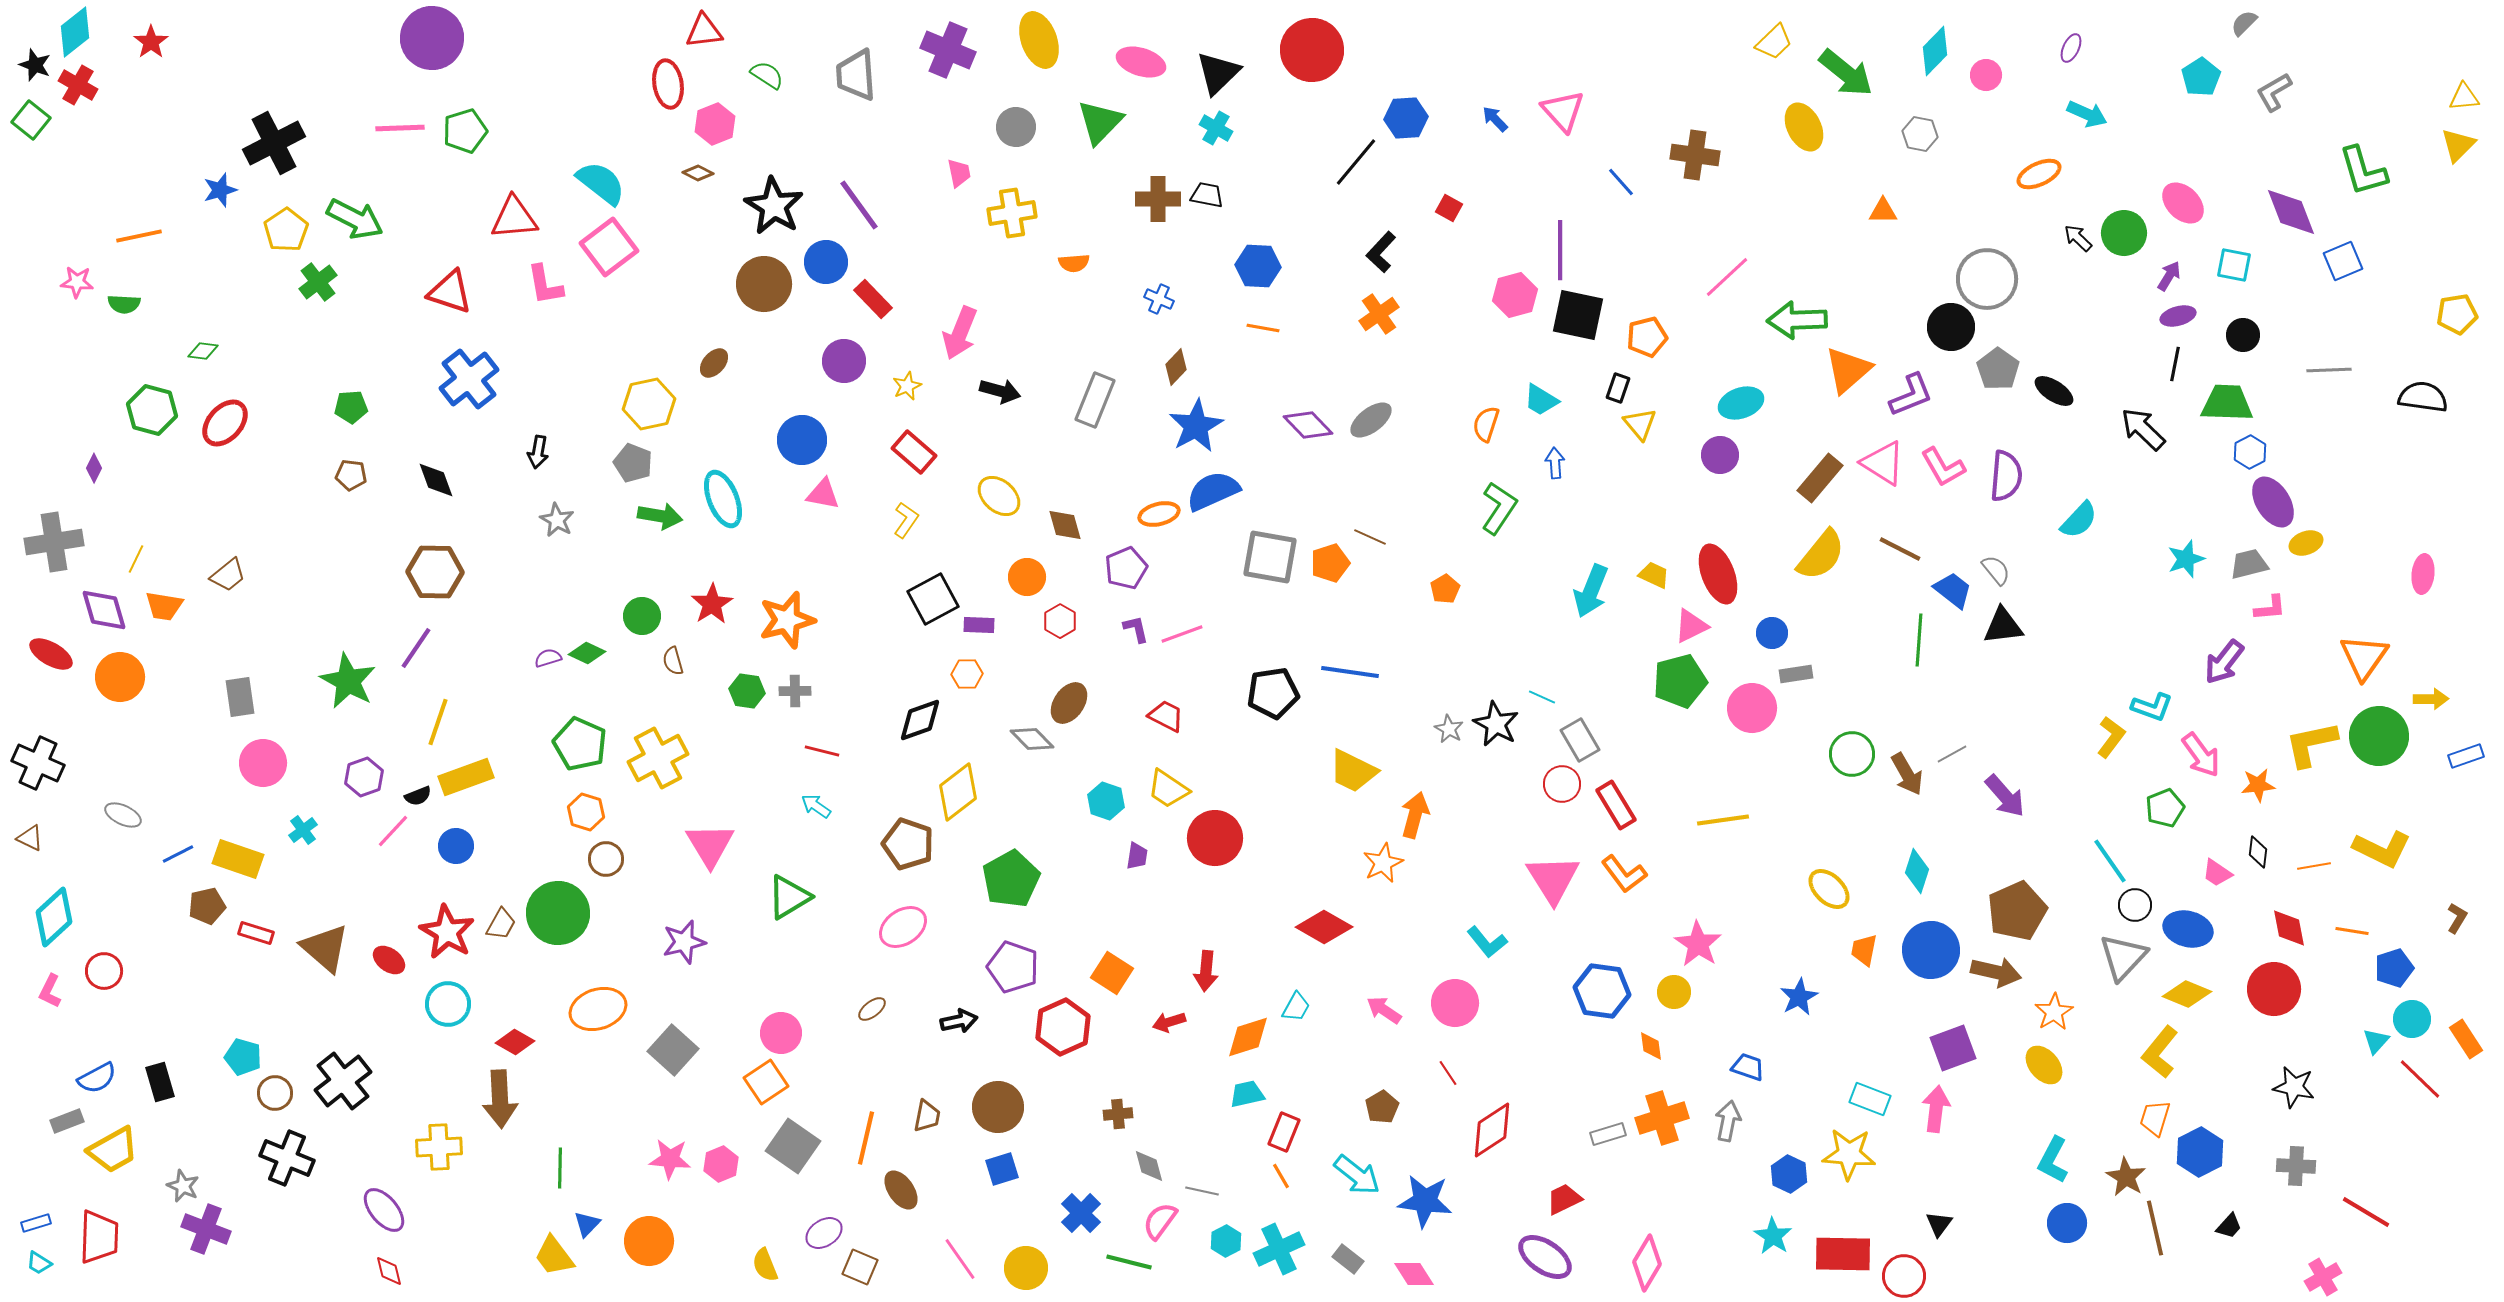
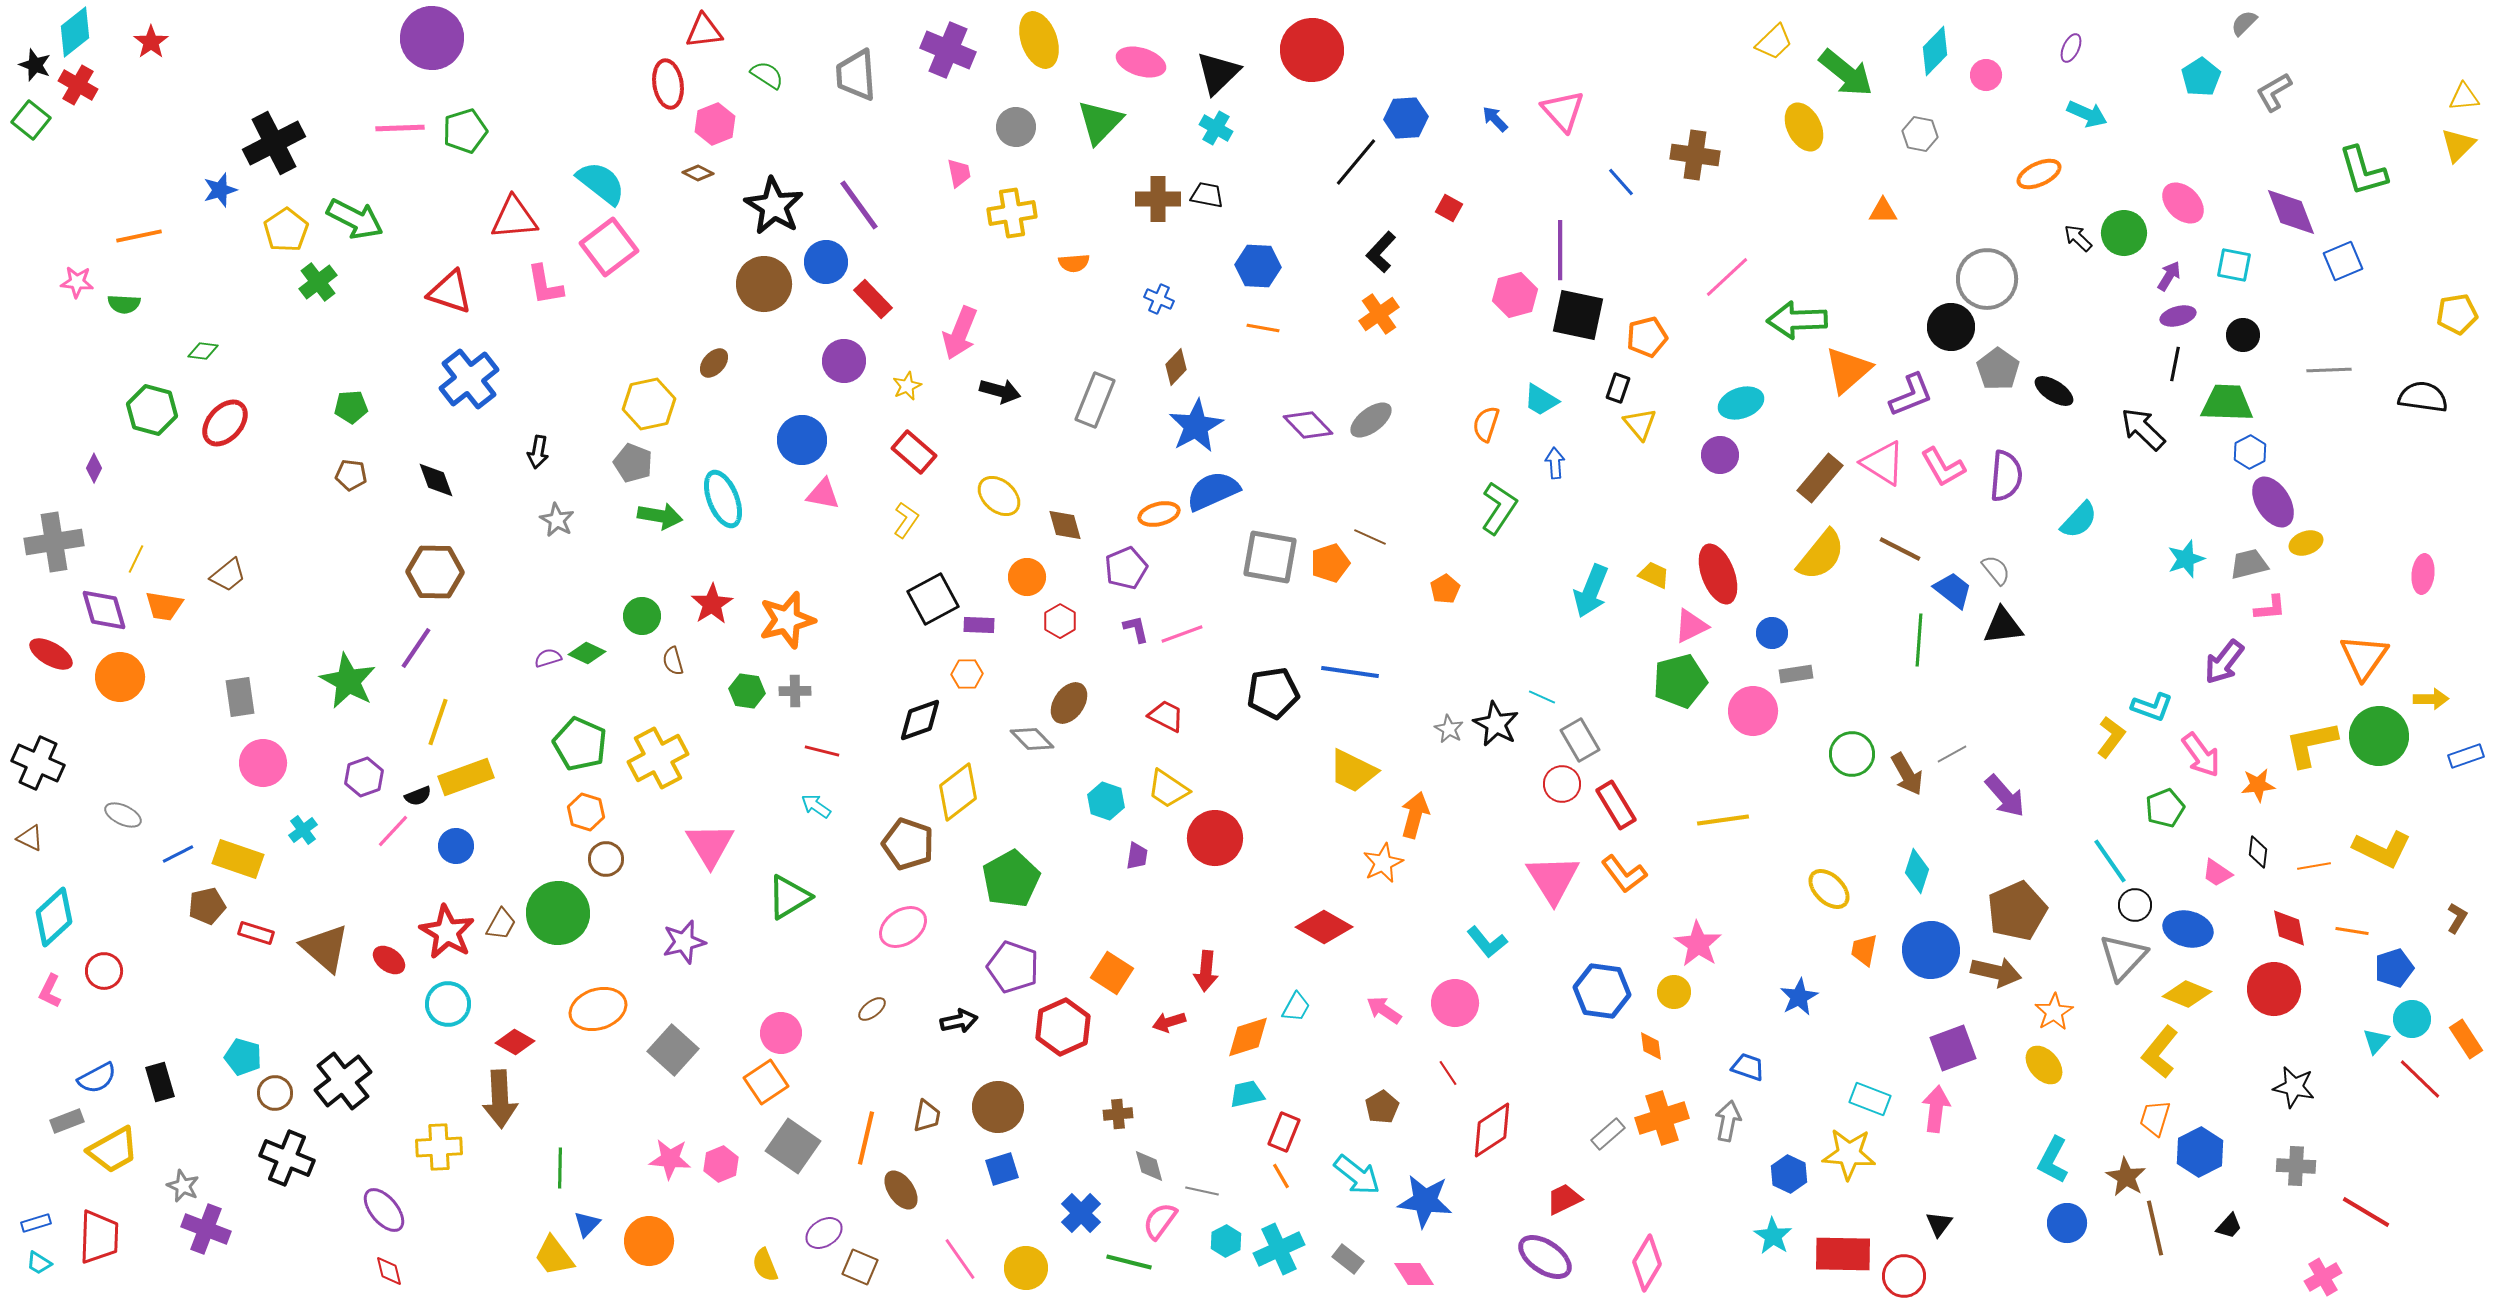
pink circle at (1752, 708): moved 1 px right, 3 px down
gray rectangle at (1608, 1134): rotated 24 degrees counterclockwise
